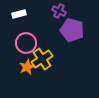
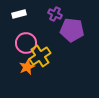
purple cross: moved 4 px left, 3 px down
purple pentagon: rotated 10 degrees counterclockwise
yellow cross: moved 2 px left, 3 px up
